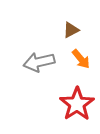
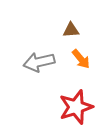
brown triangle: rotated 24 degrees clockwise
red star: moved 1 px left, 3 px down; rotated 16 degrees clockwise
